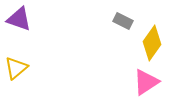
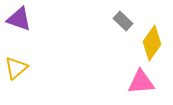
gray rectangle: rotated 18 degrees clockwise
pink triangle: moved 5 px left; rotated 28 degrees clockwise
